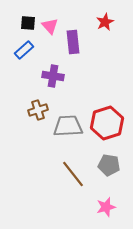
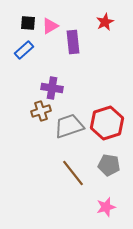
pink triangle: rotated 42 degrees clockwise
purple cross: moved 1 px left, 12 px down
brown cross: moved 3 px right, 1 px down
gray trapezoid: moved 1 px right; rotated 16 degrees counterclockwise
brown line: moved 1 px up
